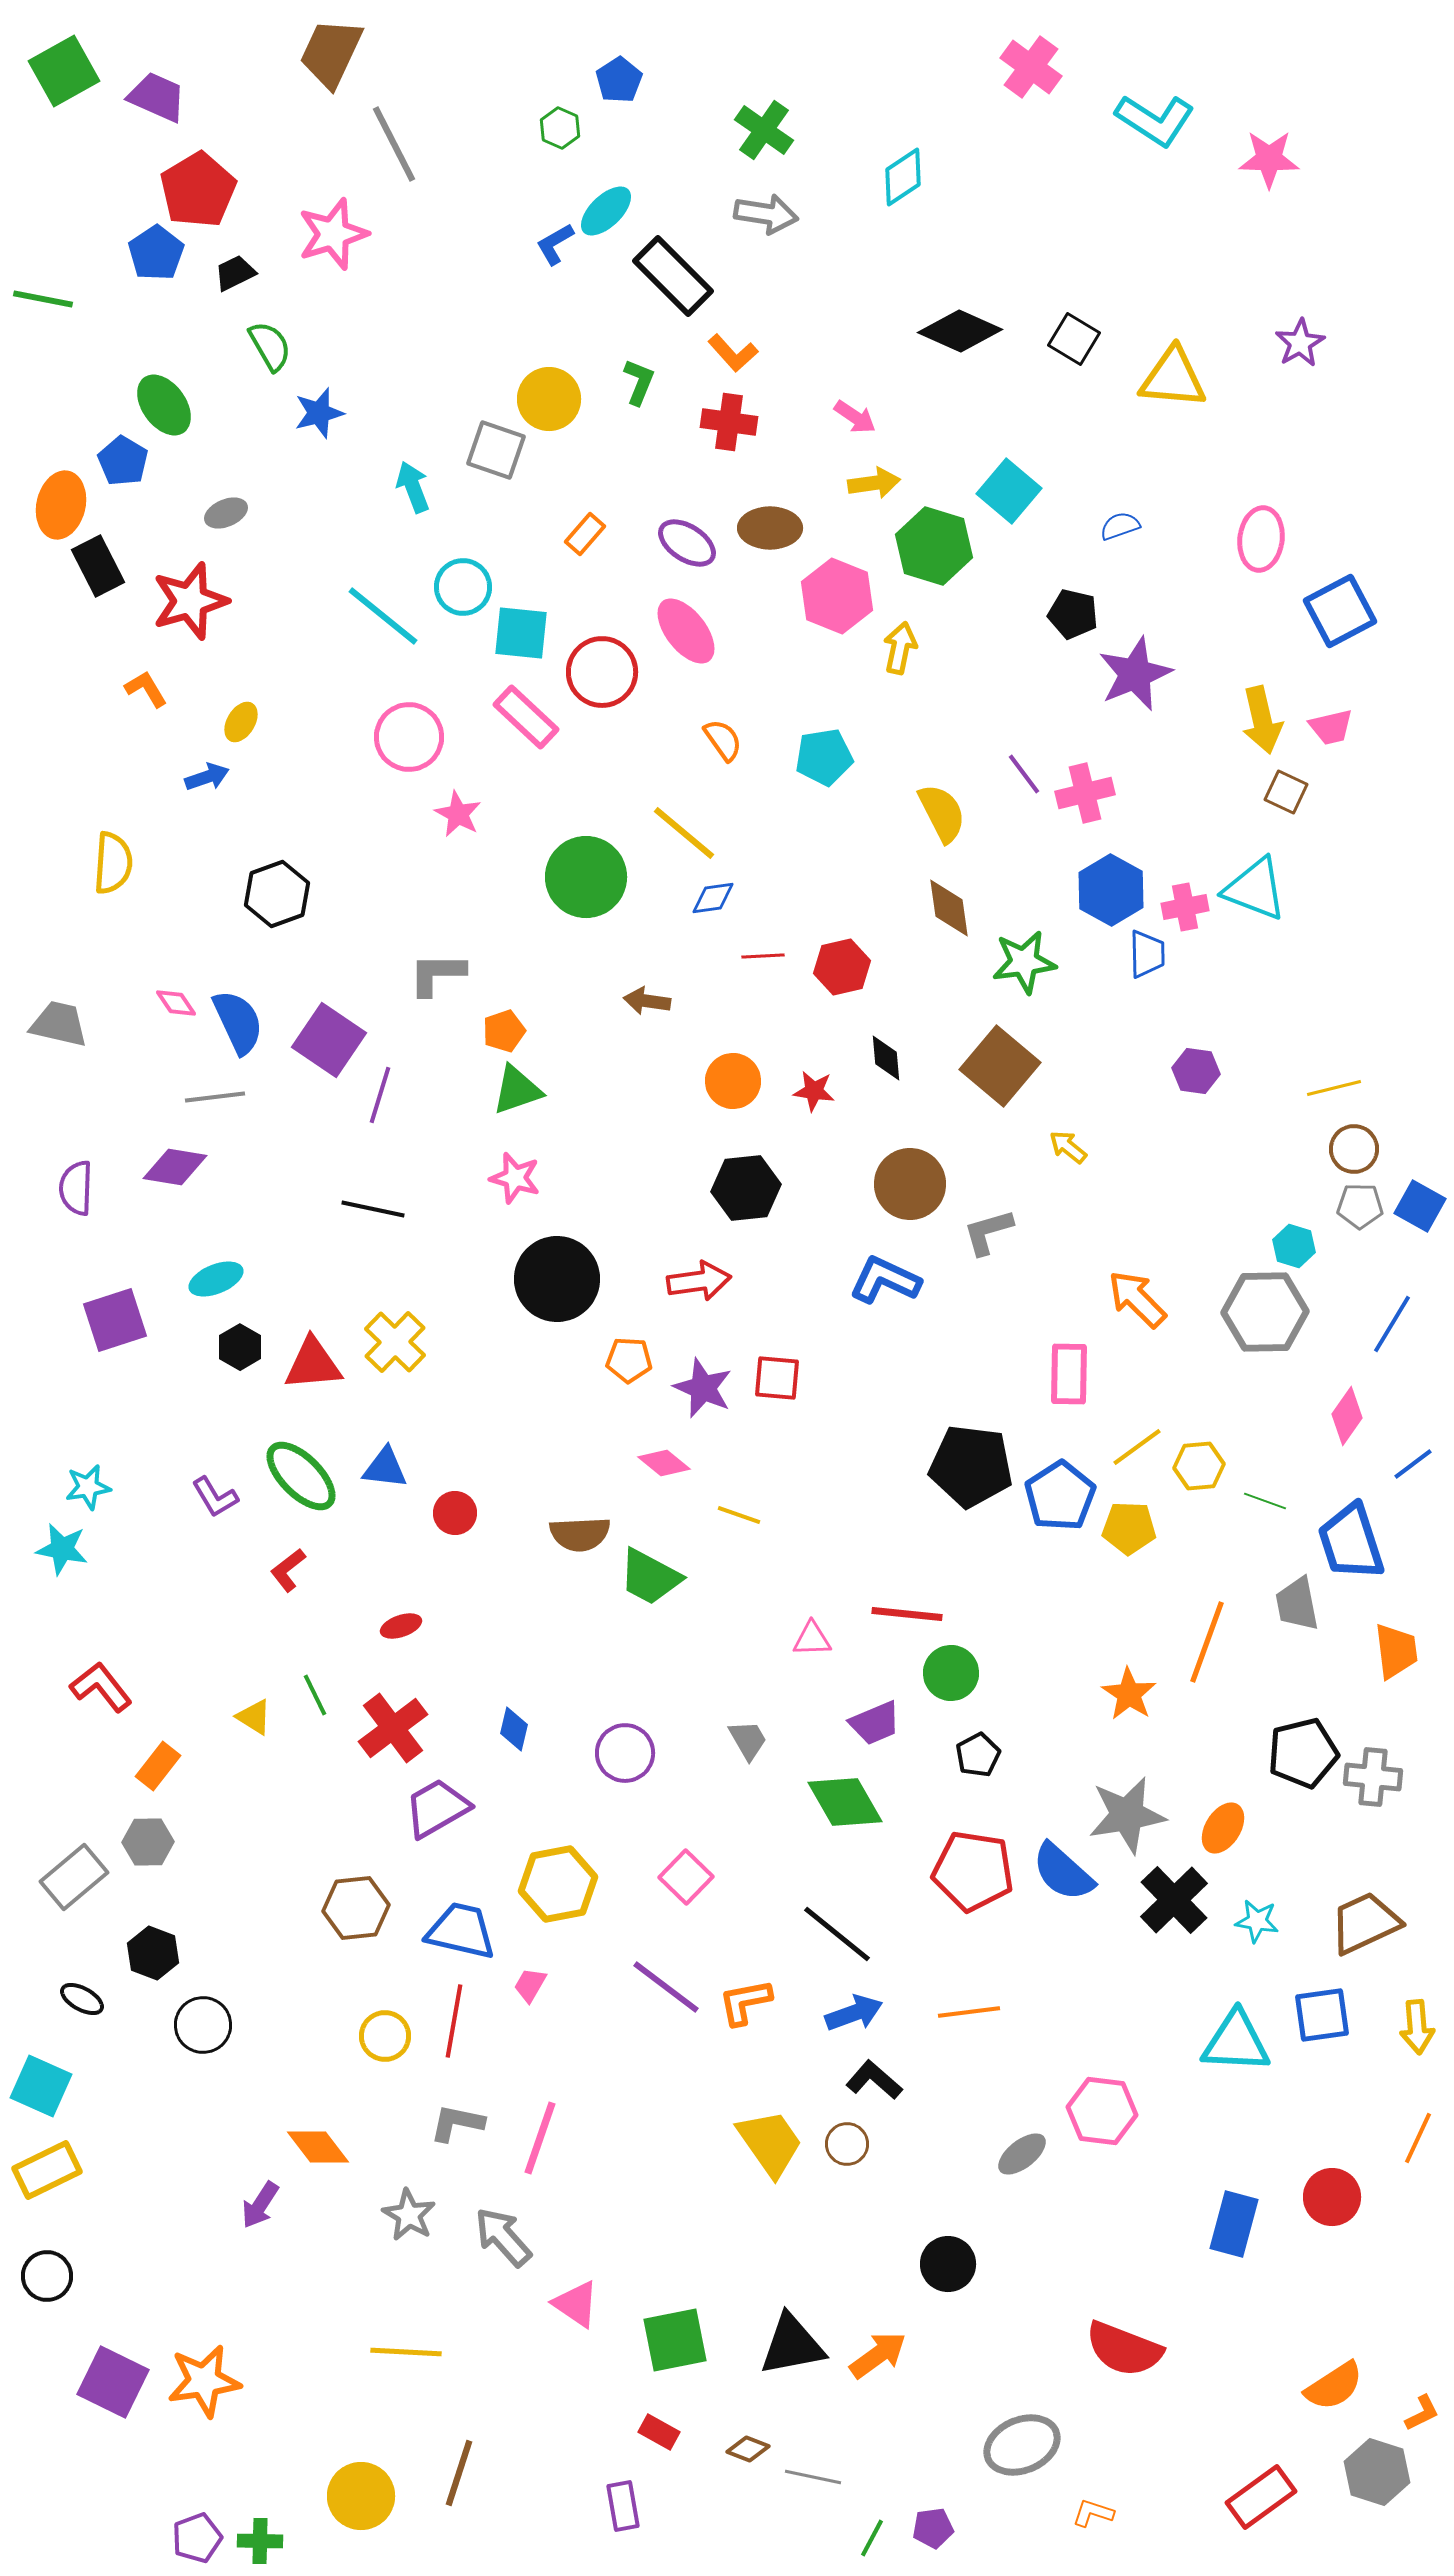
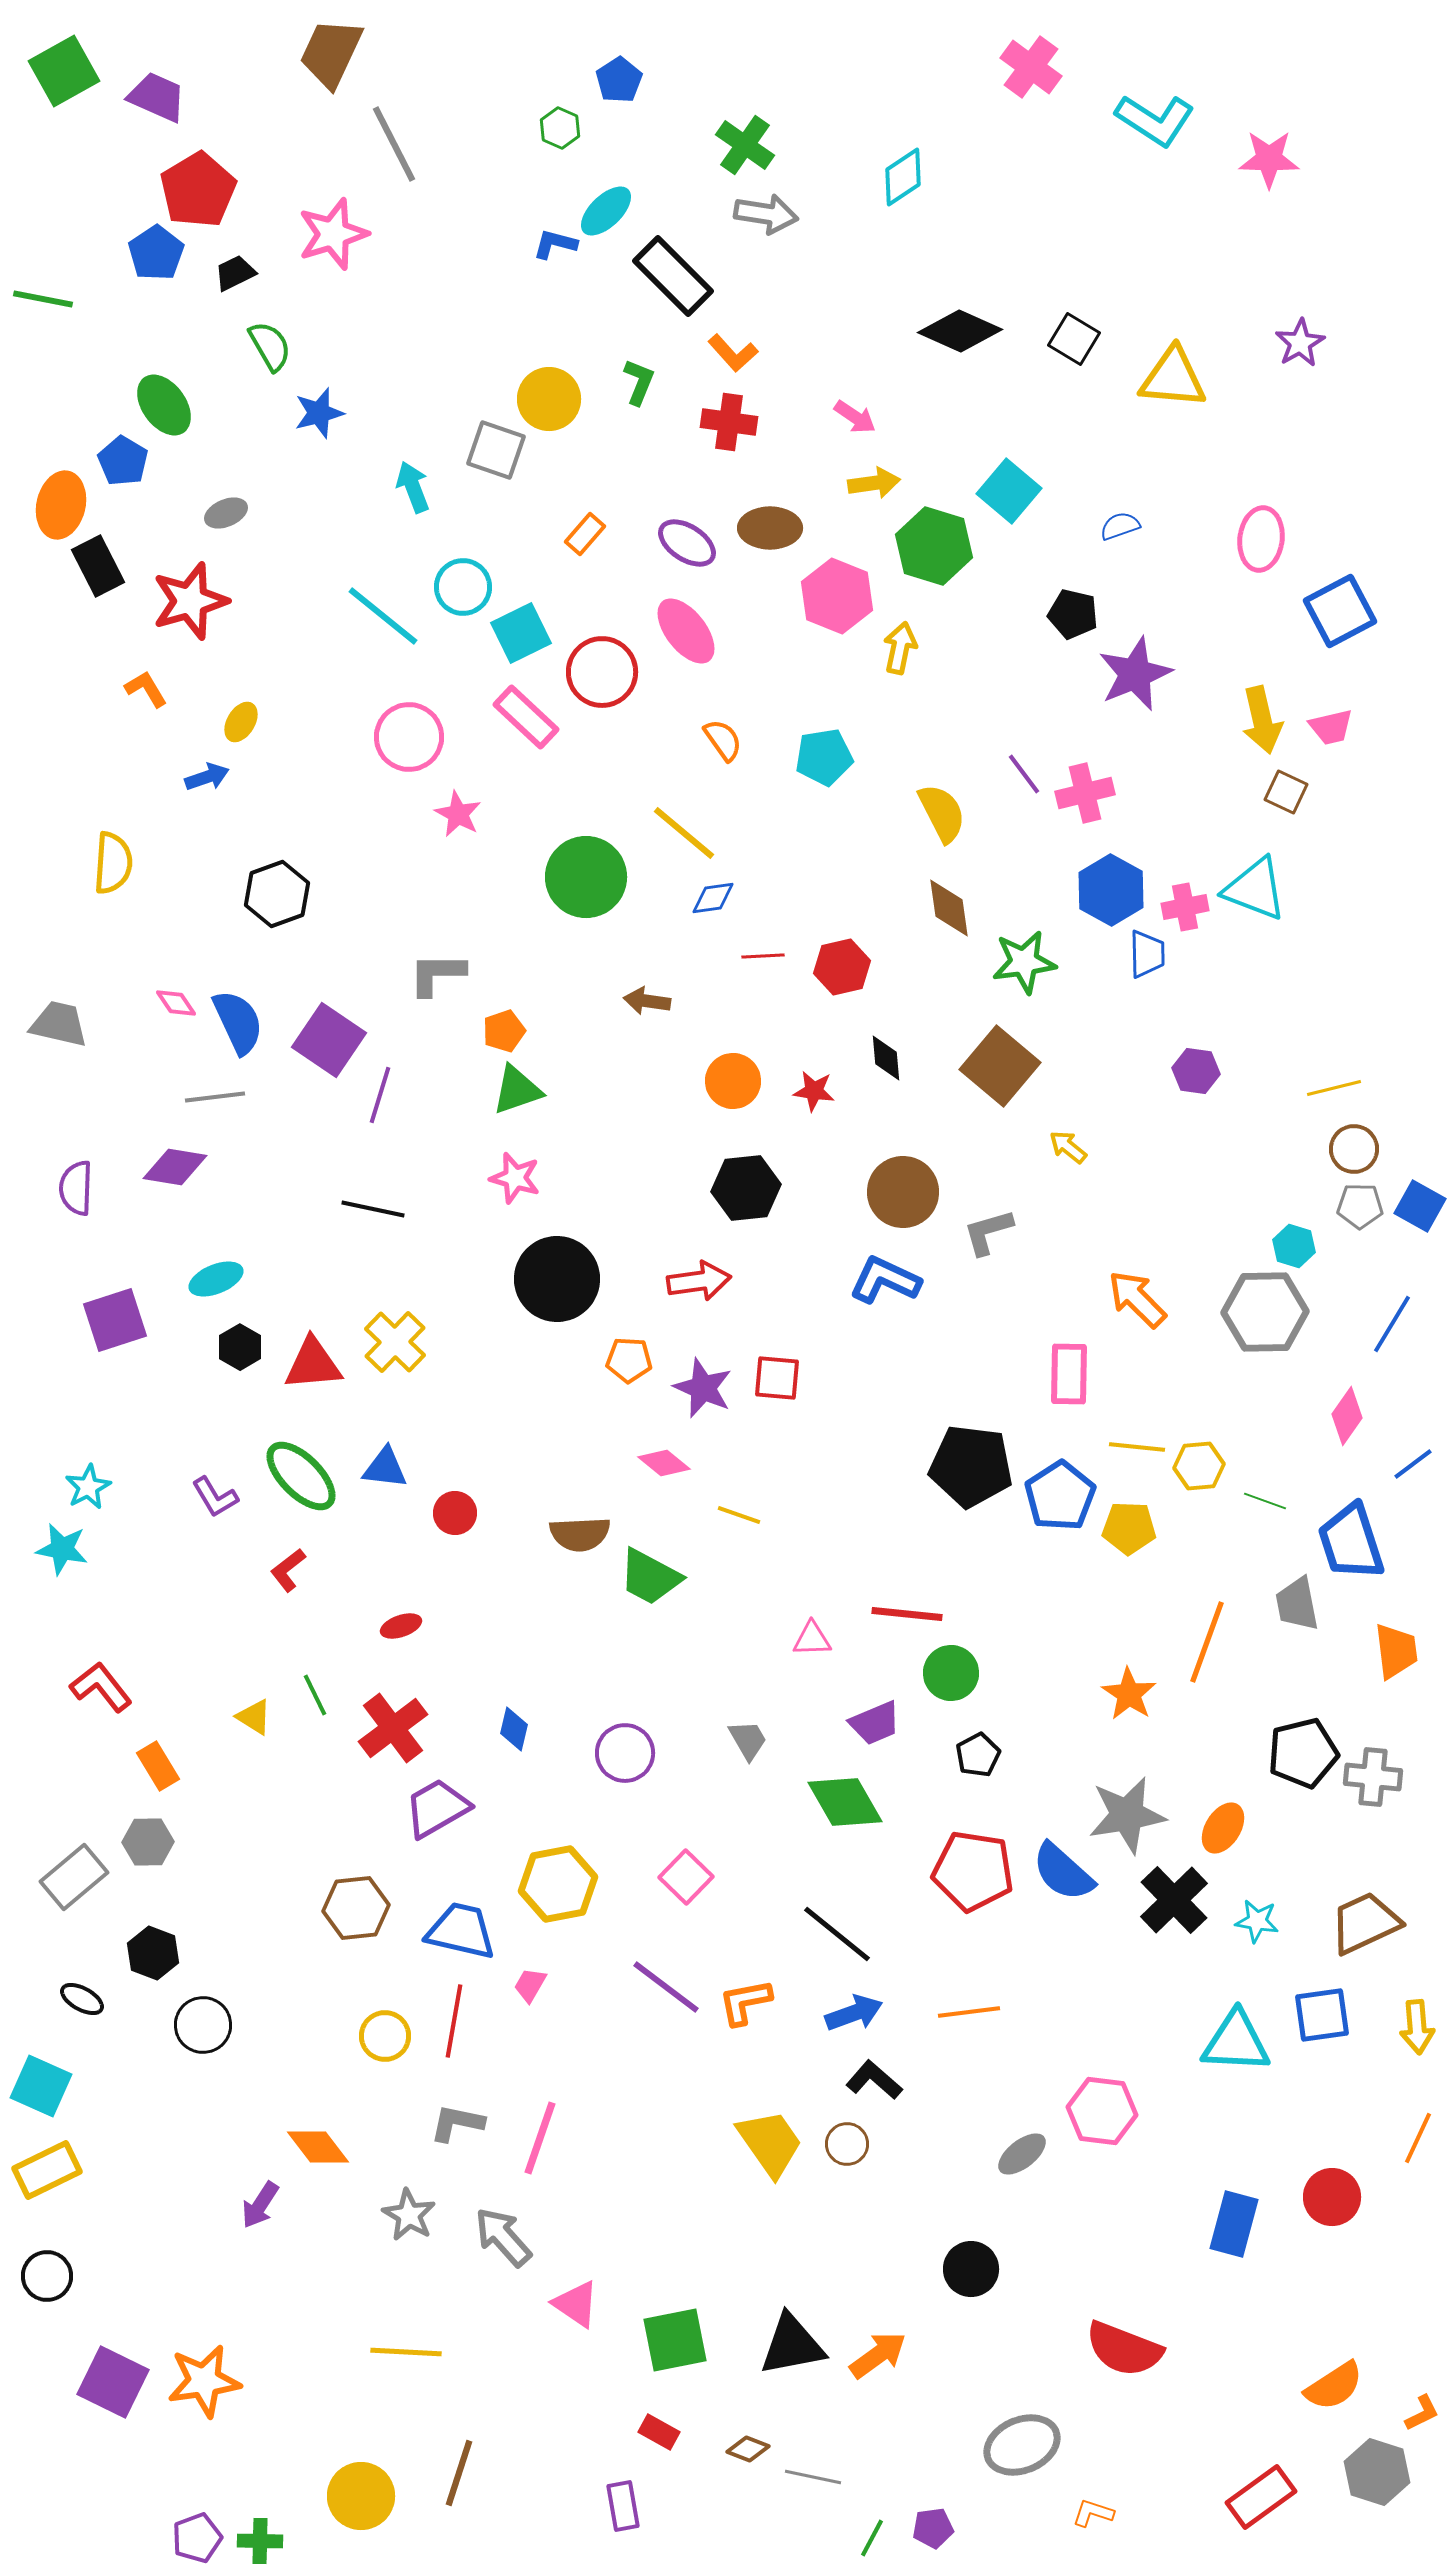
green cross at (764, 130): moved 19 px left, 15 px down
blue L-shape at (555, 244): rotated 45 degrees clockwise
cyan square at (521, 633): rotated 32 degrees counterclockwise
brown circle at (910, 1184): moved 7 px left, 8 px down
yellow line at (1137, 1447): rotated 42 degrees clockwise
cyan star at (88, 1487): rotated 18 degrees counterclockwise
orange rectangle at (158, 1766): rotated 69 degrees counterclockwise
black circle at (948, 2264): moved 23 px right, 5 px down
